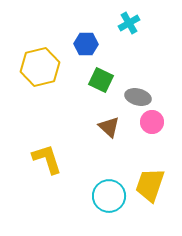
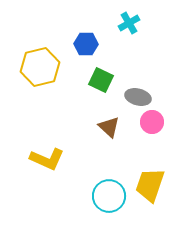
yellow L-shape: rotated 132 degrees clockwise
